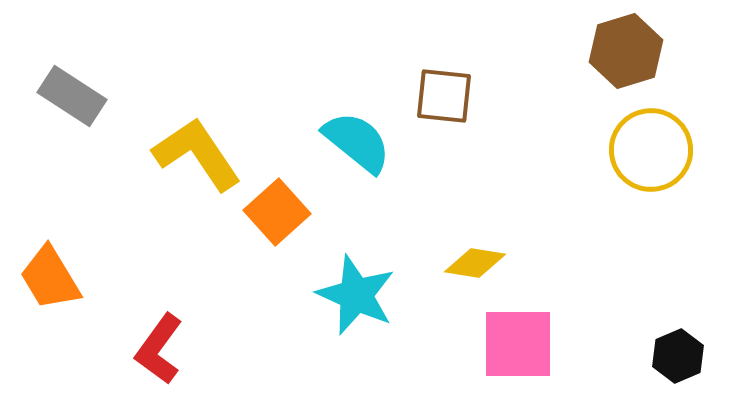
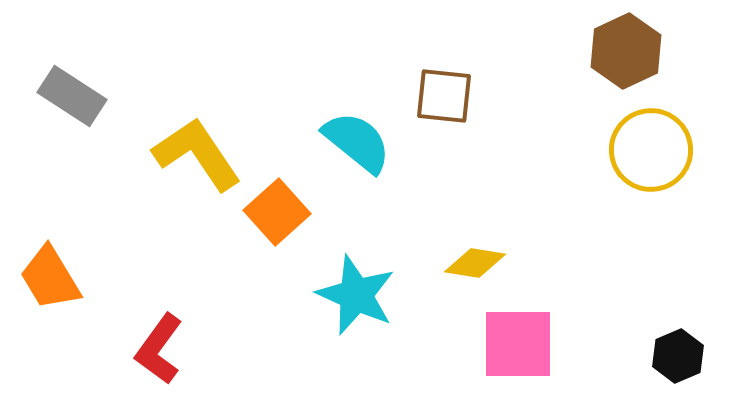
brown hexagon: rotated 8 degrees counterclockwise
